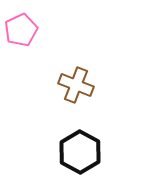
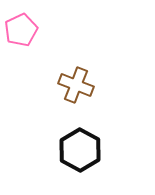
black hexagon: moved 2 px up
